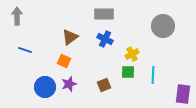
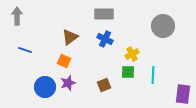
purple star: moved 1 px left, 1 px up
